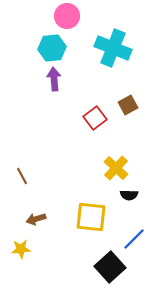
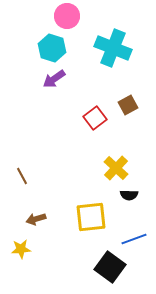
cyan hexagon: rotated 24 degrees clockwise
purple arrow: rotated 120 degrees counterclockwise
yellow square: rotated 12 degrees counterclockwise
blue line: rotated 25 degrees clockwise
black square: rotated 12 degrees counterclockwise
